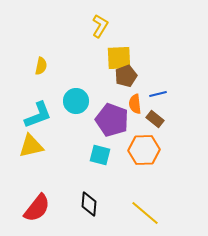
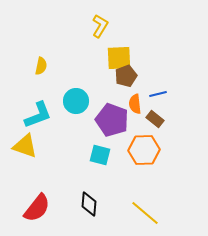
yellow triangle: moved 6 px left; rotated 32 degrees clockwise
